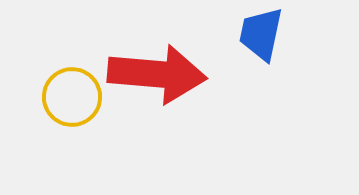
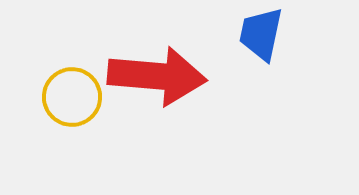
red arrow: moved 2 px down
